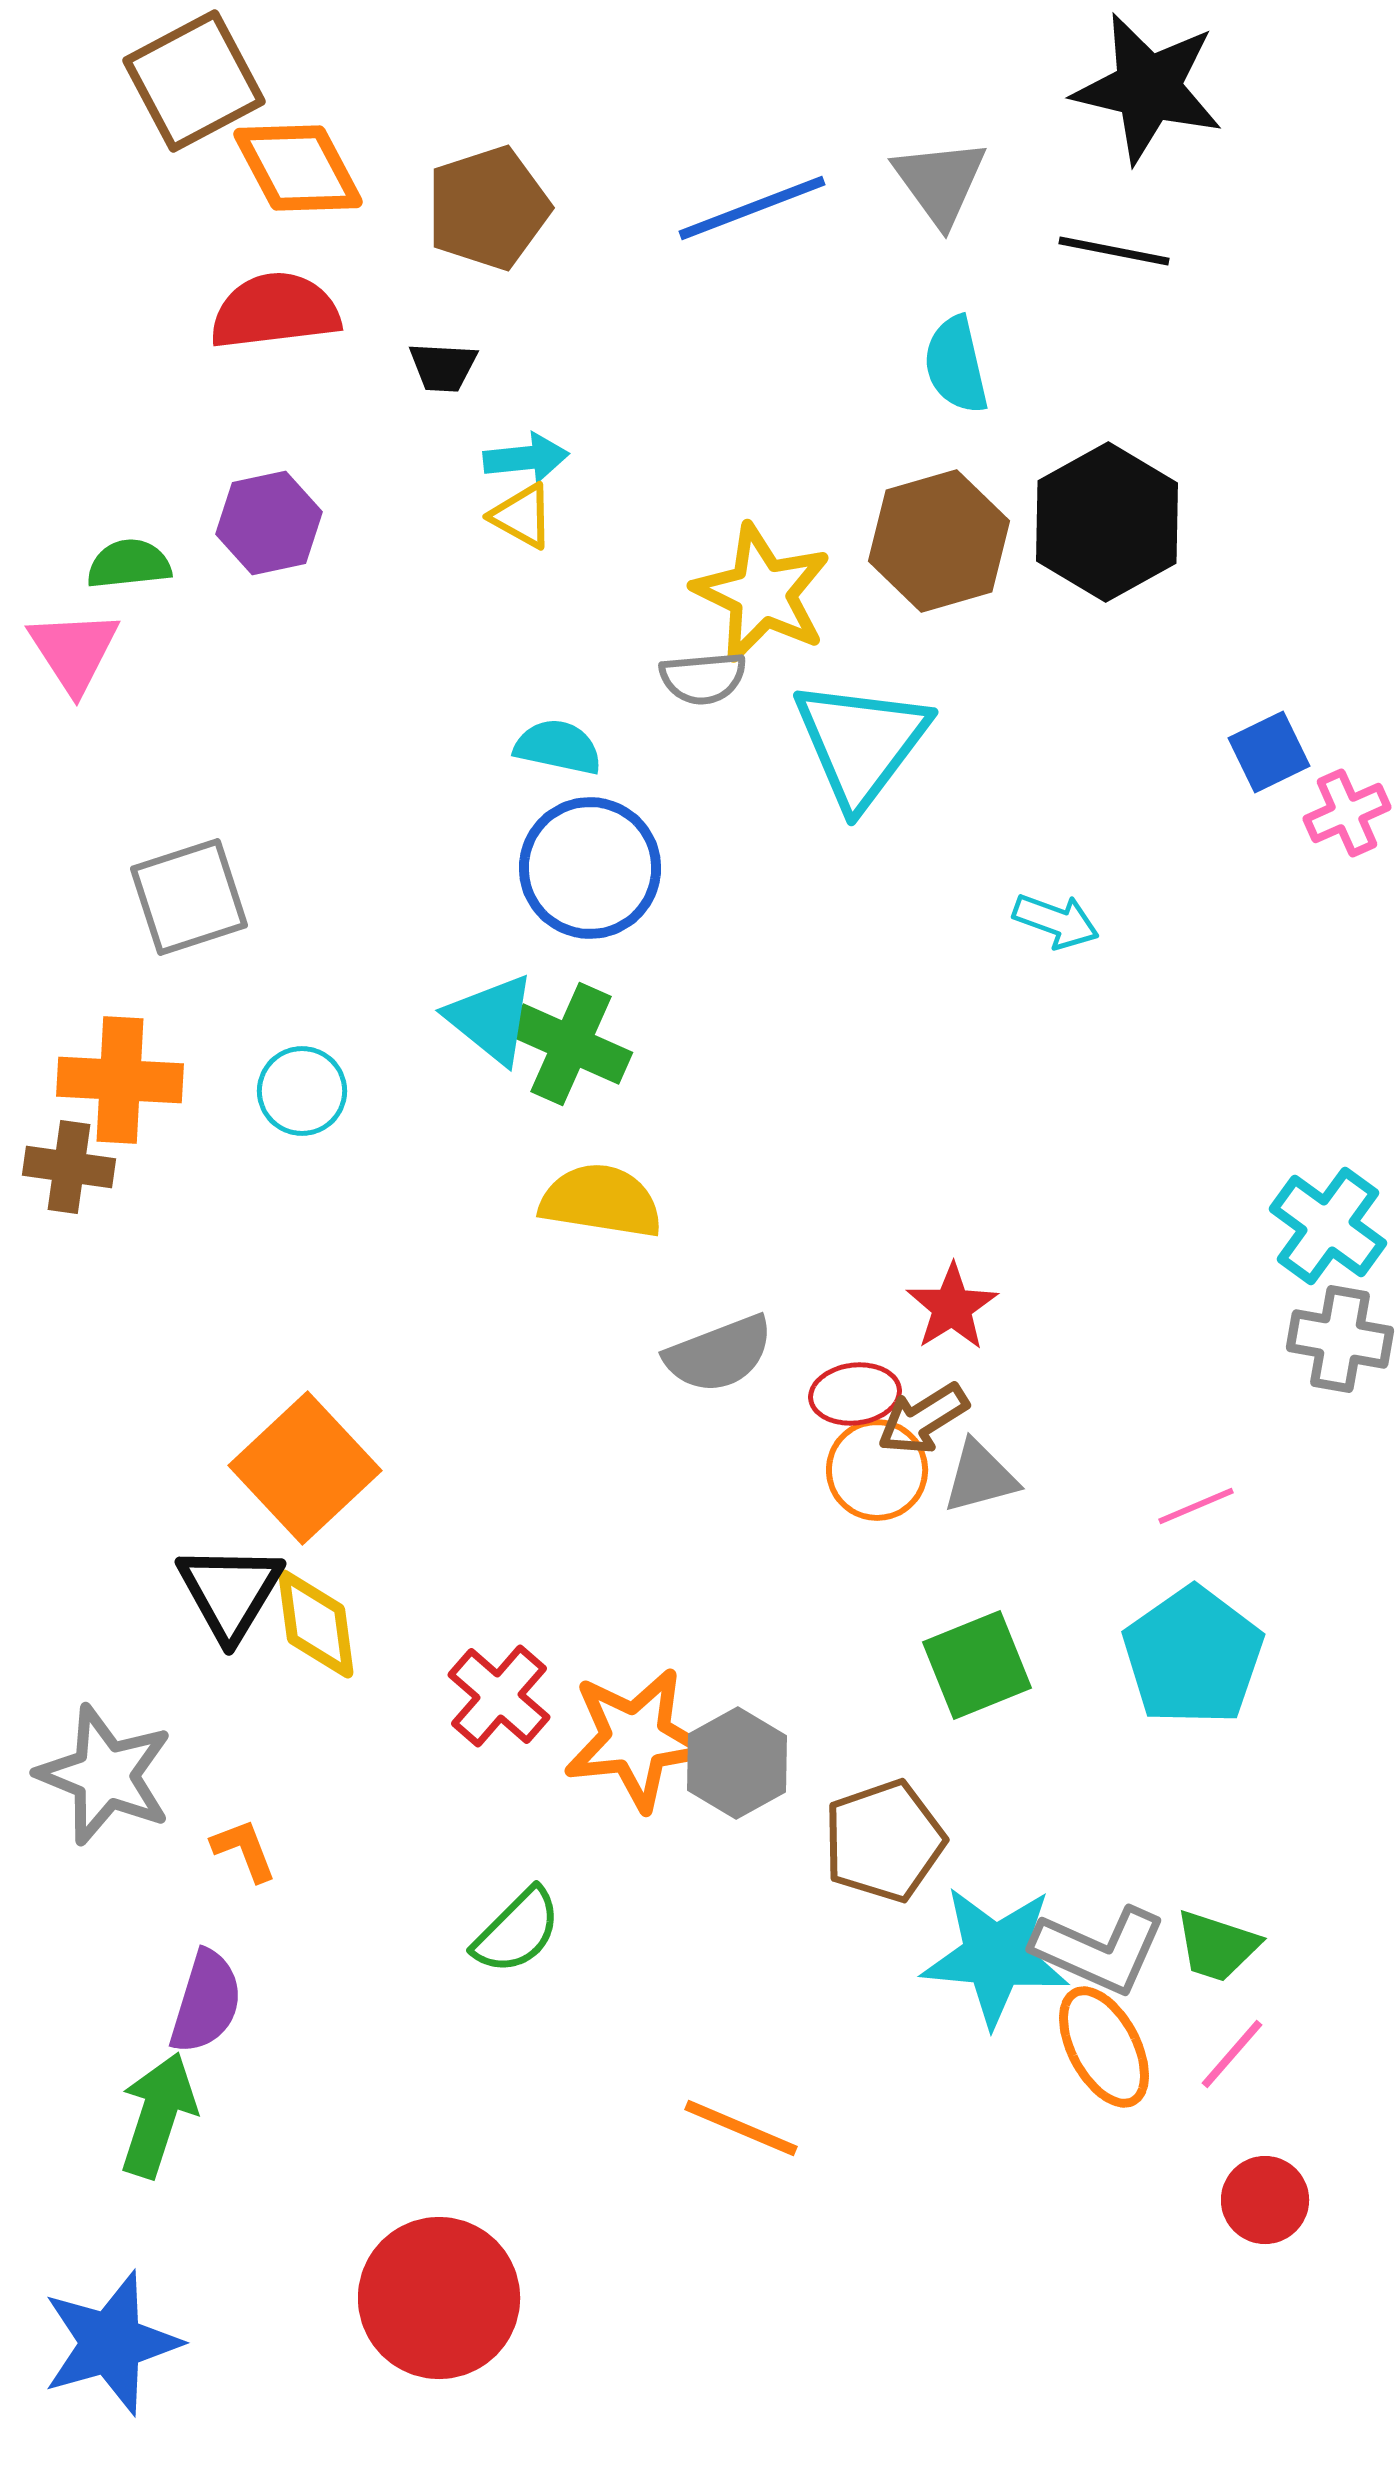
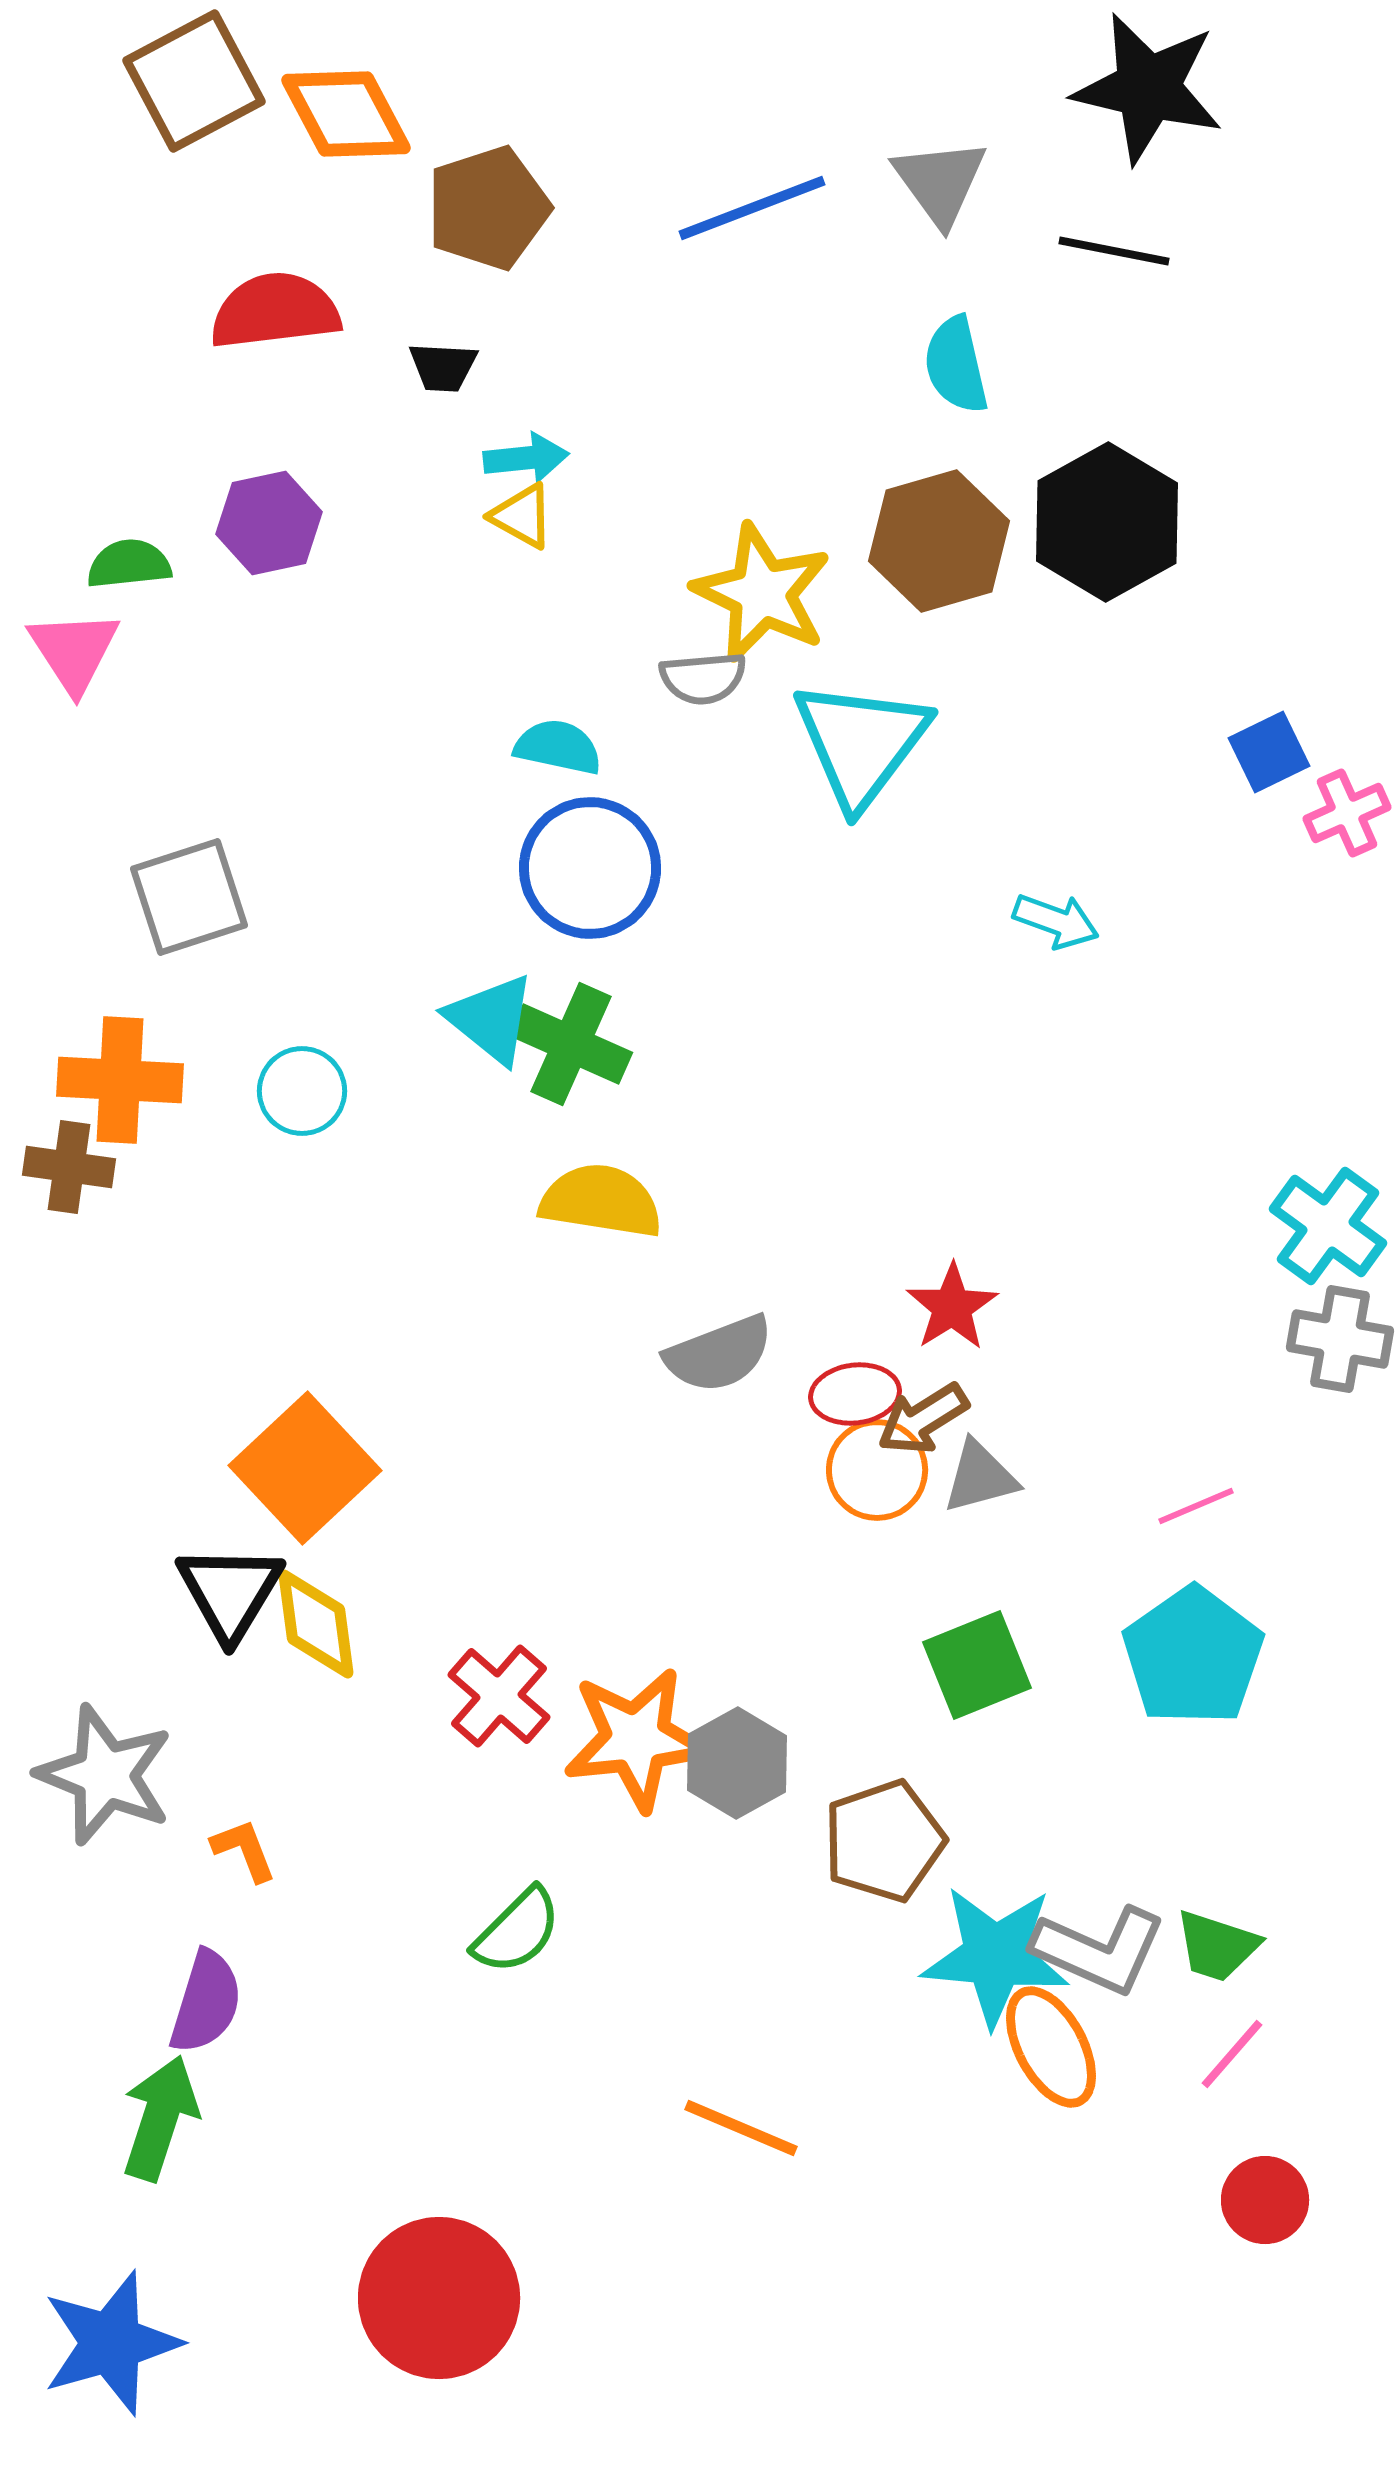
orange diamond at (298, 168): moved 48 px right, 54 px up
orange ellipse at (1104, 2047): moved 53 px left
green arrow at (158, 2115): moved 2 px right, 3 px down
